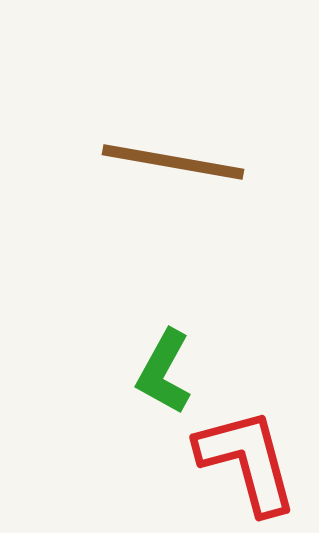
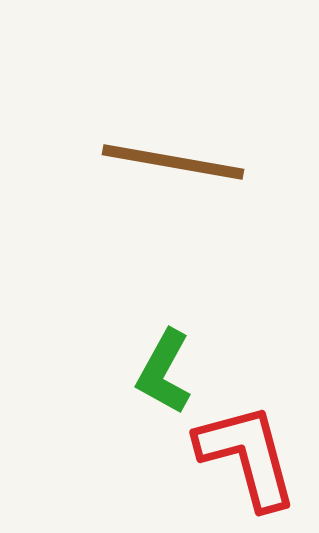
red L-shape: moved 5 px up
